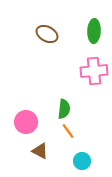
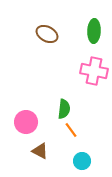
pink cross: rotated 16 degrees clockwise
orange line: moved 3 px right, 1 px up
